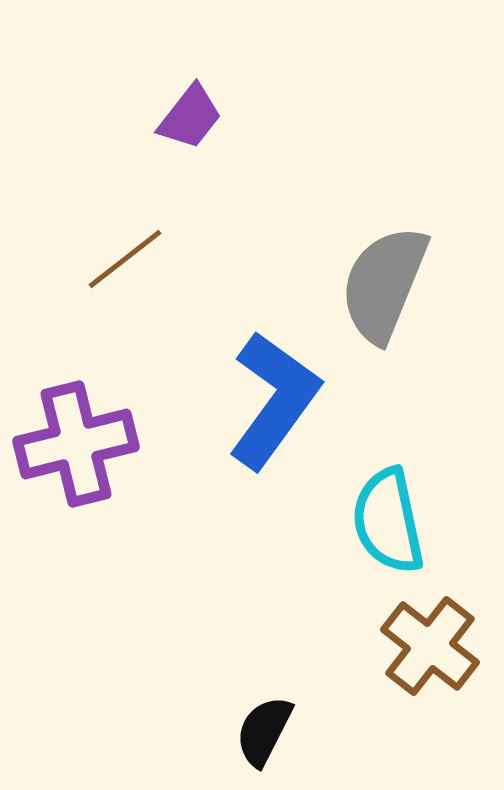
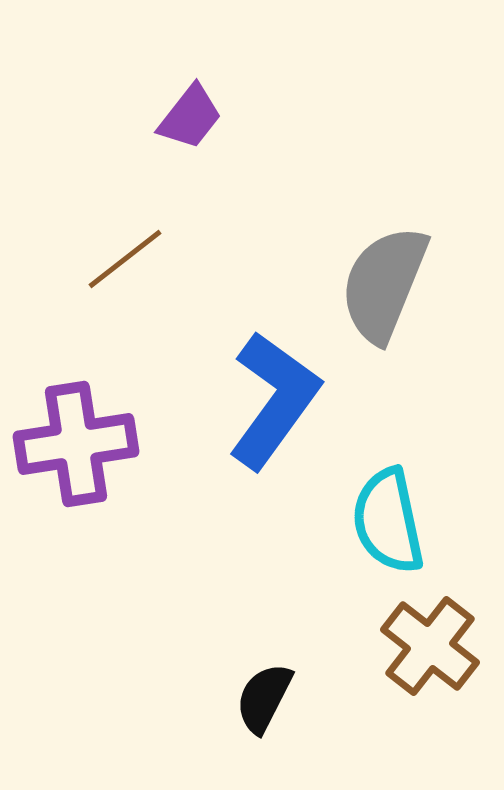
purple cross: rotated 5 degrees clockwise
black semicircle: moved 33 px up
